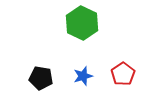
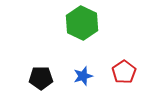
red pentagon: moved 1 px right, 2 px up
black pentagon: rotated 10 degrees counterclockwise
